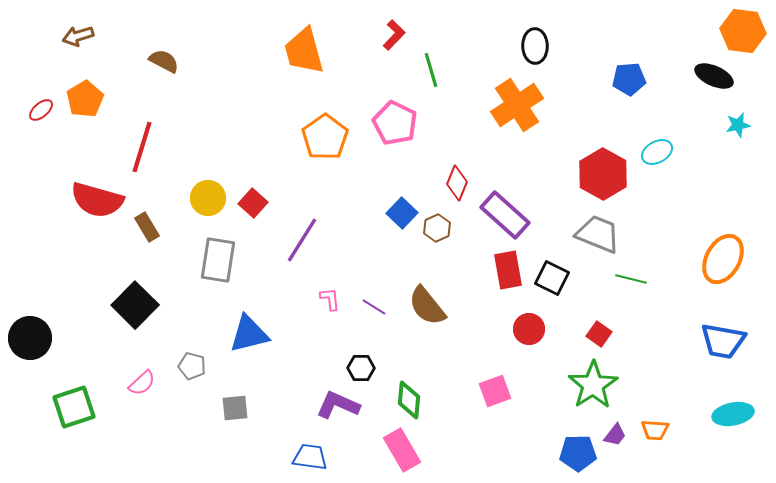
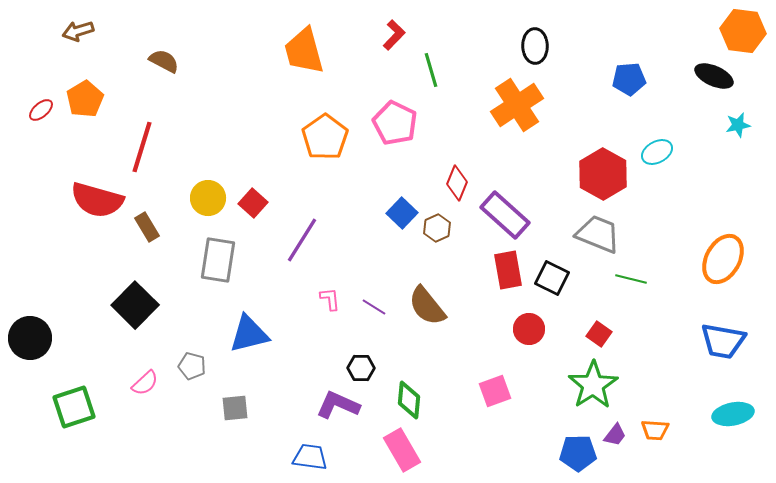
brown arrow at (78, 36): moved 5 px up
pink semicircle at (142, 383): moved 3 px right
